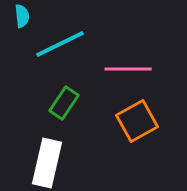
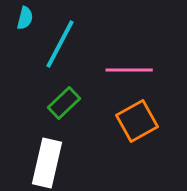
cyan semicircle: moved 3 px right, 2 px down; rotated 20 degrees clockwise
cyan line: rotated 36 degrees counterclockwise
pink line: moved 1 px right, 1 px down
green rectangle: rotated 12 degrees clockwise
